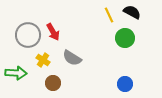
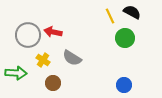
yellow line: moved 1 px right, 1 px down
red arrow: rotated 132 degrees clockwise
blue circle: moved 1 px left, 1 px down
